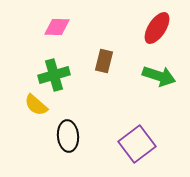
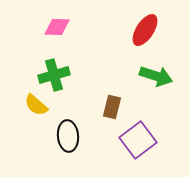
red ellipse: moved 12 px left, 2 px down
brown rectangle: moved 8 px right, 46 px down
green arrow: moved 3 px left
purple square: moved 1 px right, 4 px up
